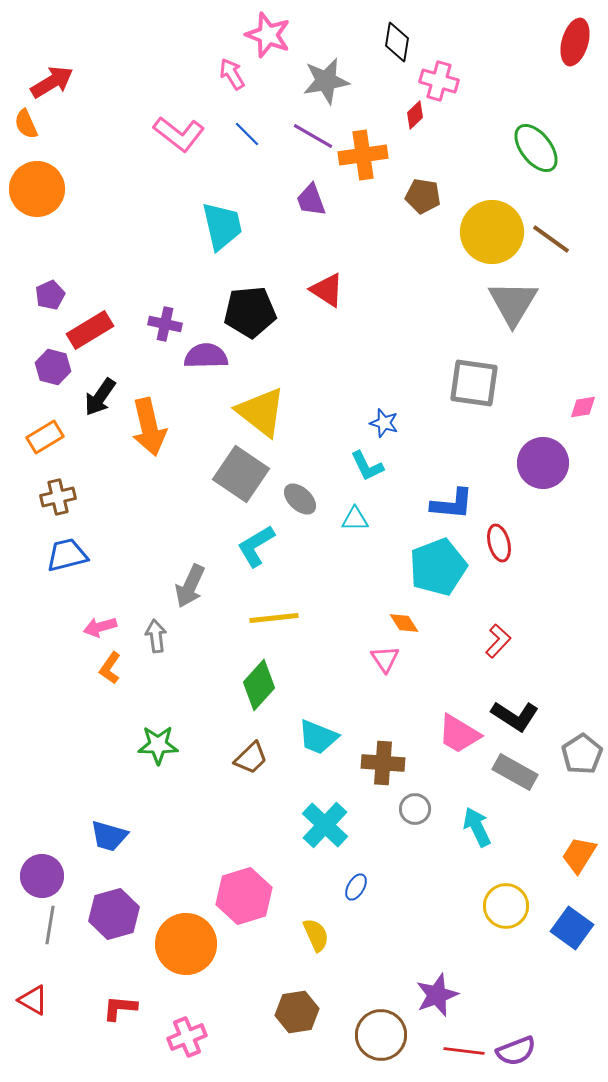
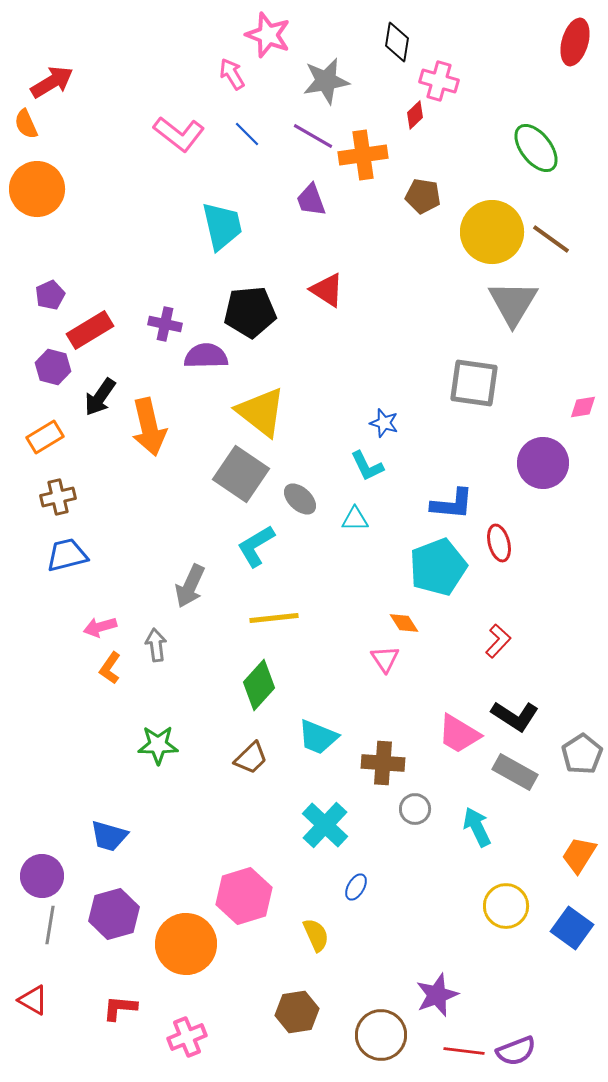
gray arrow at (156, 636): moved 9 px down
